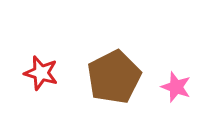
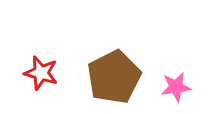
pink star: rotated 28 degrees counterclockwise
